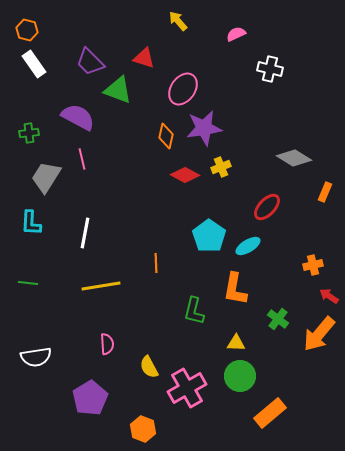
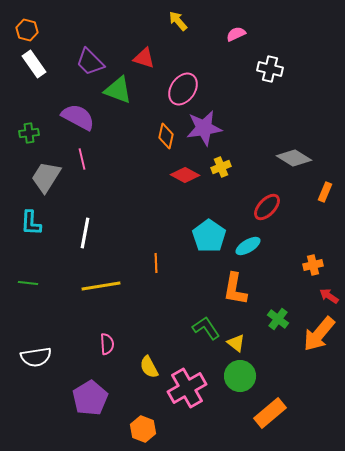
green L-shape at (194, 311): moved 12 px right, 17 px down; rotated 132 degrees clockwise
yellow triangle at (236, 343): rotated 36 degrees clockwise
